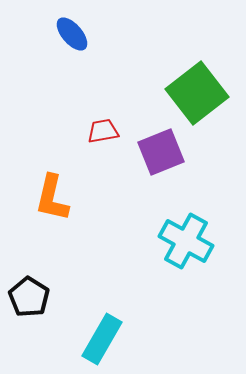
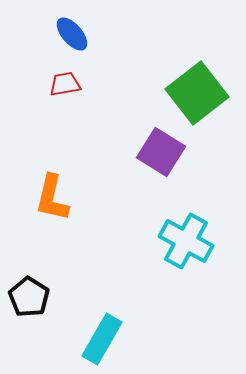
red trapezoid: moved 38 px left, 47 px up
purple square: rotated 36 degrees counterclockwise
